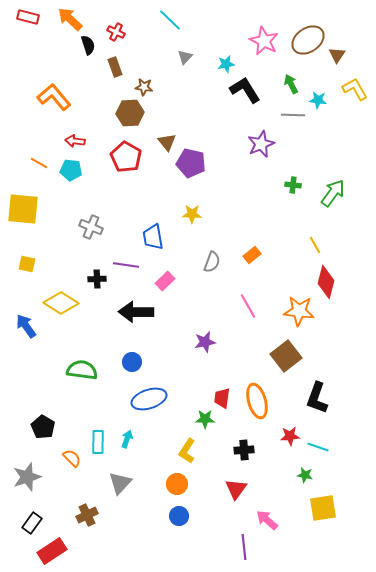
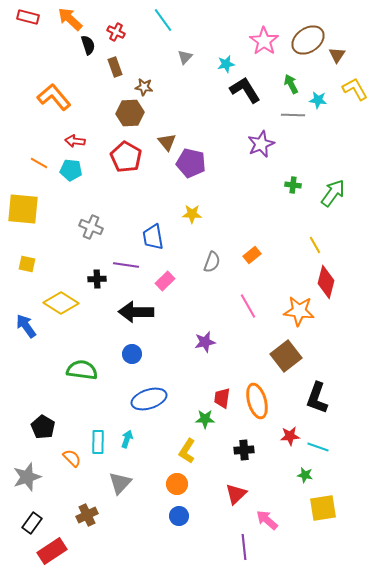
cyan line at (170, 20): moved 7 px left; rotated 10 degrees clockwise
pink star at (264, 41): rotated 8 degrees clockwise
blue circle at (132, 362): moved 8 px up
red triangle at (236, 489): moved 5 px down; rotated 10 degrees clockwise
